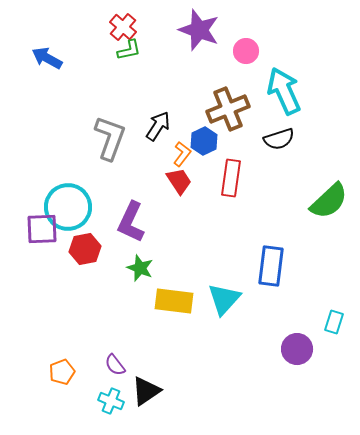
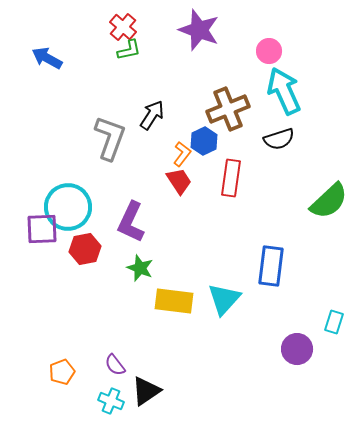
pink circle: moved 23 px right
black arrow: moved 6 px left, 11 px up
